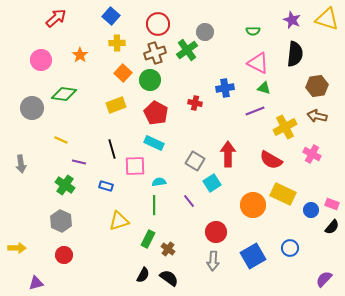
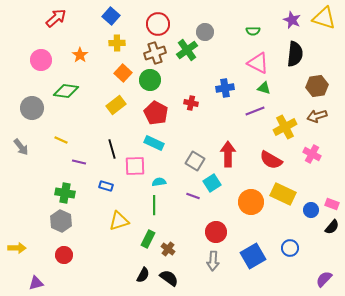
yellow triangle at (327, 19): moved 3 px left, 1 px up
green diamond at (64, 94): moved 2 px right, 3 px up
red cross at (195, 103): moved 4 px left
yellow rectangle at (116, 105): rotated 18 degrees counterclockwise
brown arrow at (317, 116): rotated 30 degrees counterclockwise
gray arrow at (21, 164): moved 17 px up; rotated 30 degrees counterclockwise
green cross at (65, 185): moved 8 px down; rotated 24 degrees counterclockwise
purple line at (189, 201): moved 4 px right, 5 px up; rotated 32 degrees counterclockwise
orange circle at (253, 205): moved 2 px left, 3 px up
